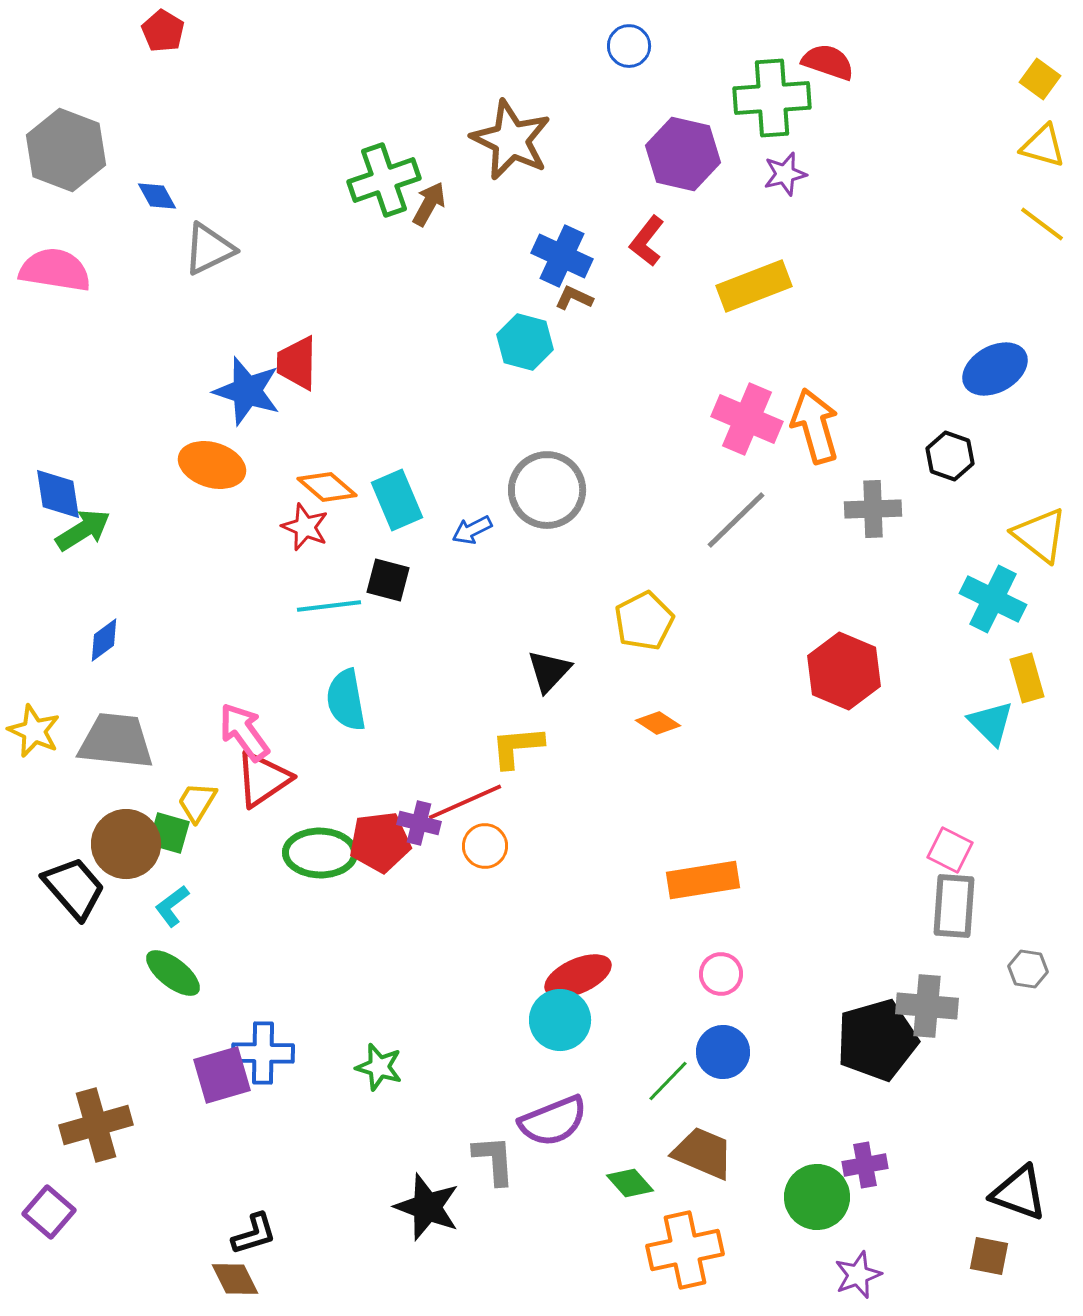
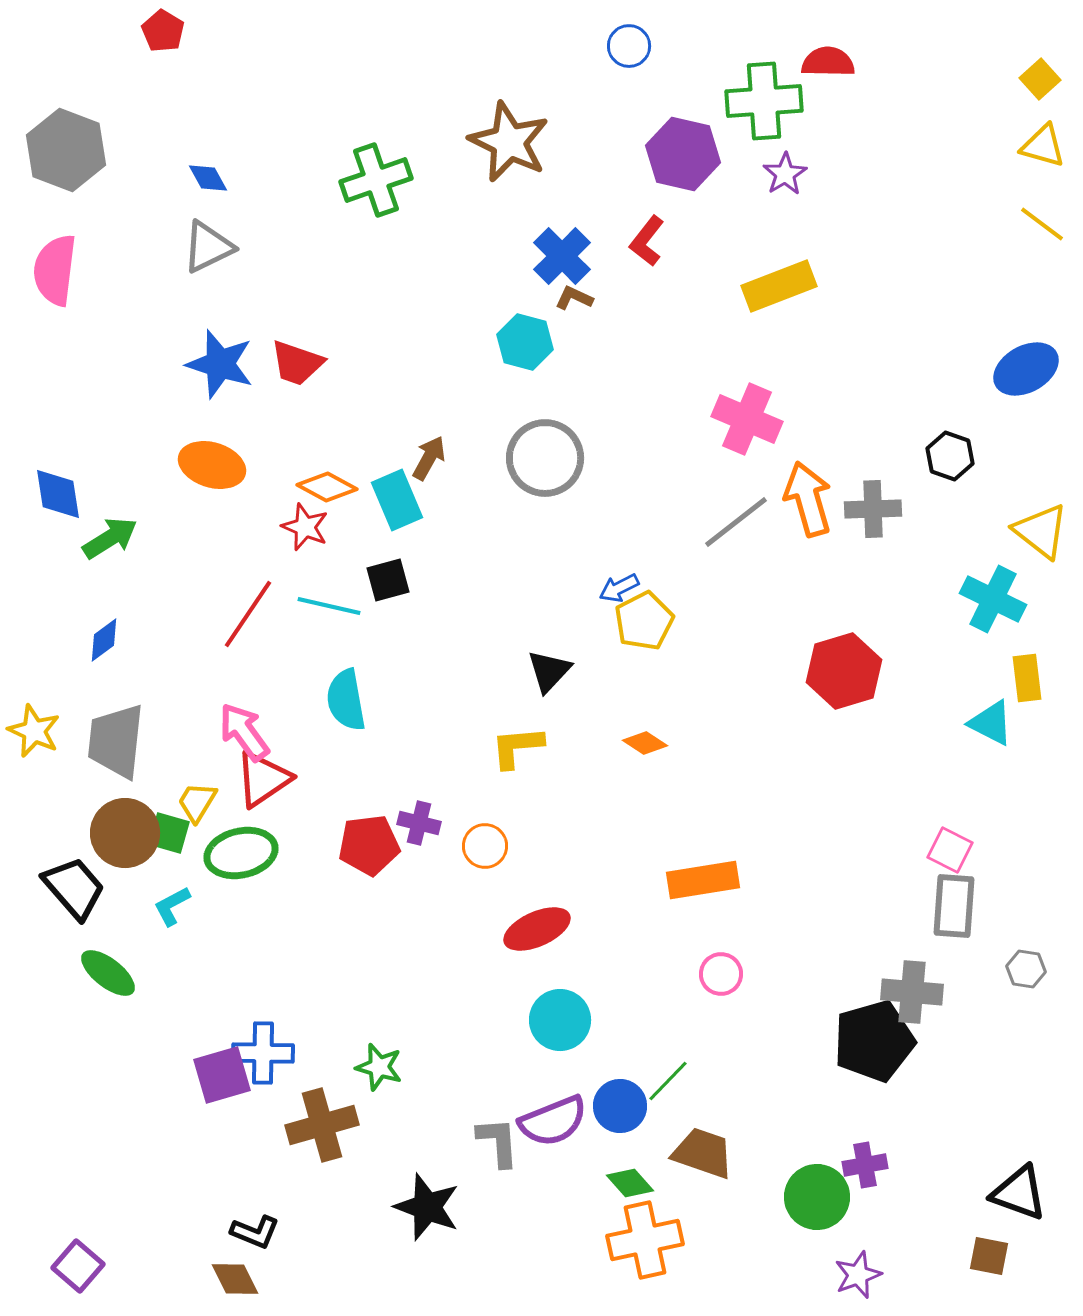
red semicircle at (828, 62): rotated 18 degrees counterclockwise
yellow square at (1040, 79): rotated 12 degrees clockwise
green cross at (772, 98): moved 8 px left, 3 px down
brown star at (511, 140): moved 2 px left, 2 px down
purple star at (785, 174): rotated 18 degrees counterclockwise
green cross at (384, 180): moved 8 px left
blue diamond at (157, 196): moved 51 px right, 18 px up
brown arrow at (429, 204): moved 254 px down
gray triangle at (209, 249): moved 1 px left, 2 px up
blue cross at (562, 256): rotated 20 degrees clockwise
pink semicircle at (55, 270): rotated 92 degrees counterclockwise
yellow rectangle at (754, 286): moved 25 px right
red trapezoid at (297, 363): rotated 72 degrees counterclockwise
blue ellipse at (995, 369): moved 31 px right
blue star at (247, 391): moved 27 px left, 27 px up
orange arrow at (815, 426): moved 7 px left, 73 px down
orange diamond at (327, 487): rotated 12 degrees counterclockwise
gray circle at (547, 490): moved 2 px left, 32 px up
gray line at (736, 520): moved 2 px down; rotated 6 degrees clockwise
green arrow at (83, 530): moved 27 px right, 8 px down
blue arrow at (472, 530): moved 147 px right, 58 px down
yellow triangle at (1040, 535): moved 1 px right, 4 px up
black square at (388, 580): rotated 30 degrees counterclockwise
cyan line at (329, 606): rotated 20 degrees clockwise
red hexagon at (844, 671): rotated 20 degrees clockwise
yellow rectangle at (1027, 678): rotated 9 degrees clockwise
orange diamond at (658, 723): moved 13 px left, 20 px down
cyan triangle at (991, 723): rotated 18 degrees counterclockwise
gray trapezoid at (116, 741): rotated 90 degrees counterclockwise
red line at (465, 802): moved 217 px left, 188 px up; rotated 32 degrees counterclockwise
red pentagon at (380, 842): moved 11 px left, 3 px down
brown circle at (126, 844): moved 1 px left, 11 px up
green ellipse at (320, 853): moved 79 px left; rotated 14 degrees counterclockwise
cyan L-shape at (172, 906): rotated 9 degrees clockwise
gray hexagon at (1028, 969): moved 2 px left
green ellipse at (173, 973): moved 65 px left
red ellipse at (578, 976): moved 41 px left, 47 px up
gray cross at (927, 1006): moved 15 px left, 14 px up
black pentagon at (877, 1040): moved 3 px left, 1 px down
blue circle at (723, 1052): moved 103 px left, 54 px down
brown cross at (96, 1125): moved 226 px right
brown trapezoid at (703, 1153): rotated 4 degrees counterclockwise
gray L-shape at (494, 1160): moved 4 px right, 18 px up
purple square at (49, 1212): moved 29 px right, 54 px down
black L-shape at (254, 1234): moved 1 px right, 2 px up; rotated 39 degrees clockwise
orange cross at (685, 1250): moved 40 px left, 10 px up
